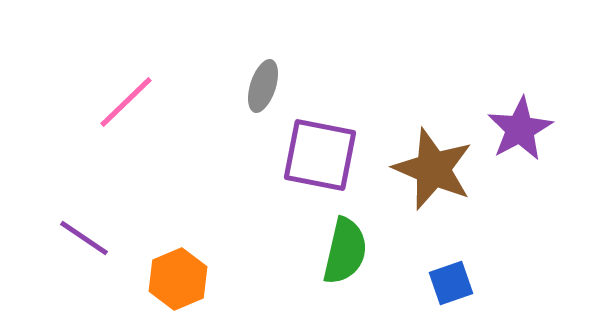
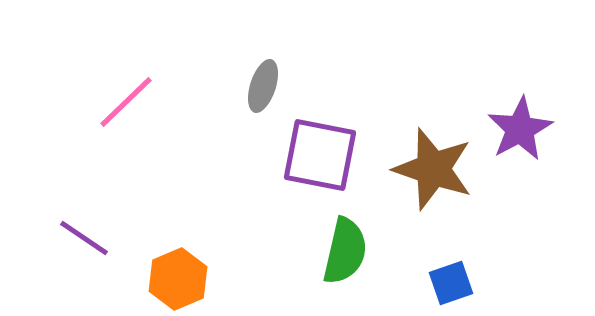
brown star: rotated 4 degrees counterclockwise
